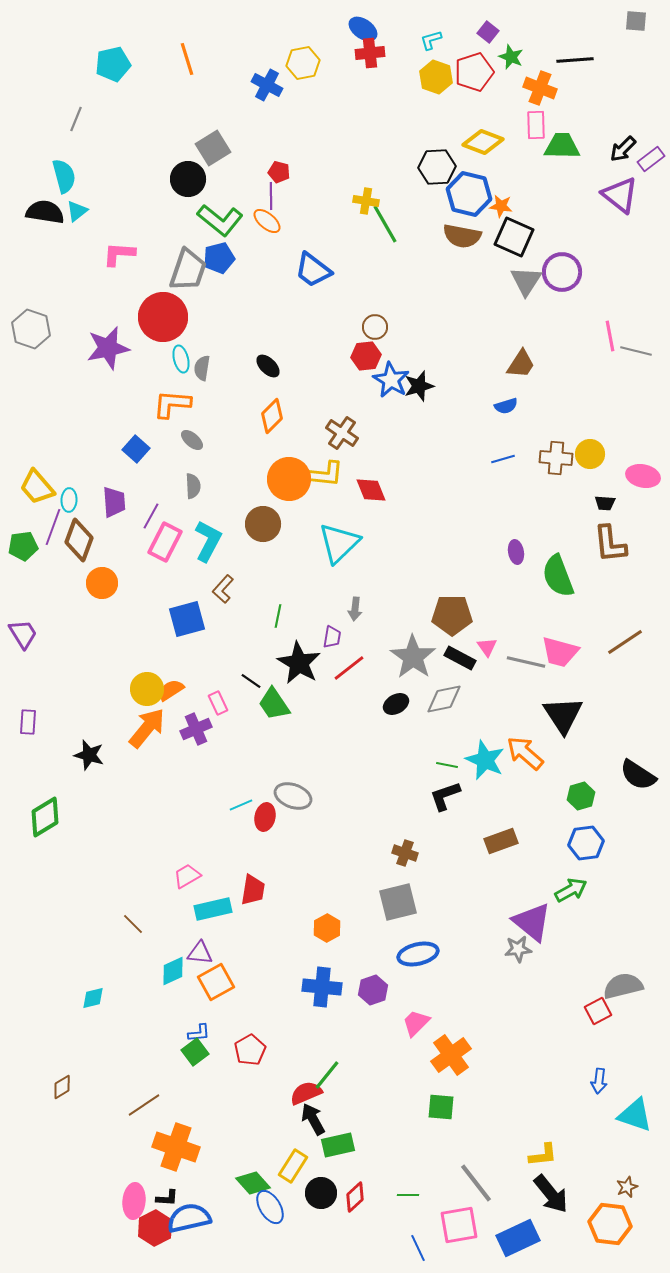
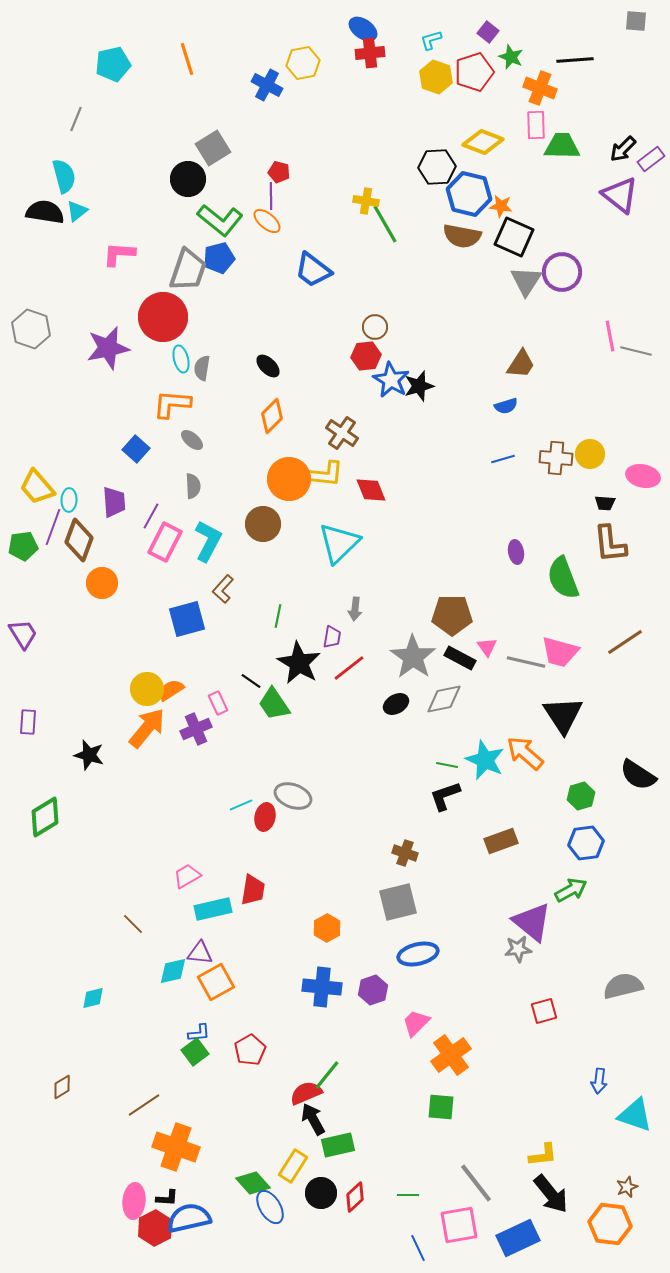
green semicircle at (558, 576): moved 5 px right, 2 px down
cyan diamond at (173, 971): rotated 12 degrees clockwise
red square at (598, 1011): moved 54 px left; rotated 12 degrees clockwise
